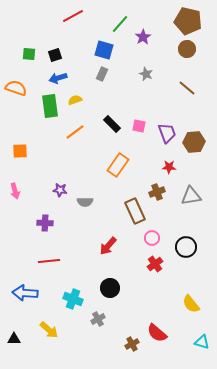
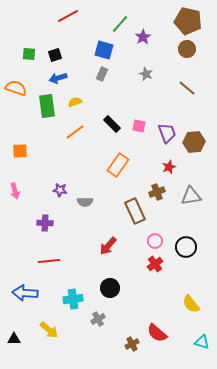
red line at (73, 16): moved 5 px left
yellow semicircle at (75, 100): moved 2 px down
green rectangle at (50, 106): moved 3 px left
red star at (169, 167): rotated 24 degrees counterclockwise
pink circle at (152, 238): moved 3 px right, 3 px down
cyan cross at (73, 299): rotated 30 degrees counterclockwise
